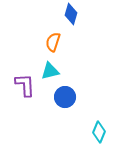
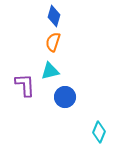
blue diamond: moved 17 px left, 2 px down
